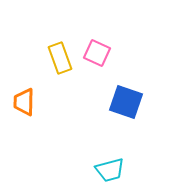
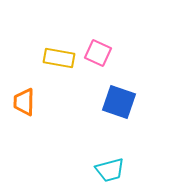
pink square: moved 1 px right
yellow rectangle: moved 1 px left; rotated 60 degrees counterclockwise
blue square: moved 7 px left
